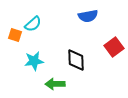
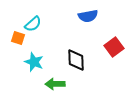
orange square: moved 3 px right, 3 px down
cyan star: moved 1 px down; rotated 30 degrees clockwise
